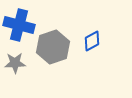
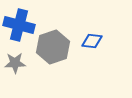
blue diamond: rotated 35 degrees clockwise
